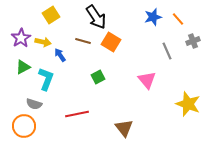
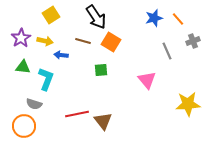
blue star: moved 1 px right, 1 px down
yellow arrow: moved 2 px right, 1 px up
blue arrow: moved 1 px right; rotated 48 degrees counterclockwise
green triangle: rotated 35 degrees clockwise
green square: moved 3 px right, 7 px up; rotated 24 degrees clockwise
yellow star: rotated 25 degrees counterclockwise
brown triangle: moved 21 px left, 7 px up
